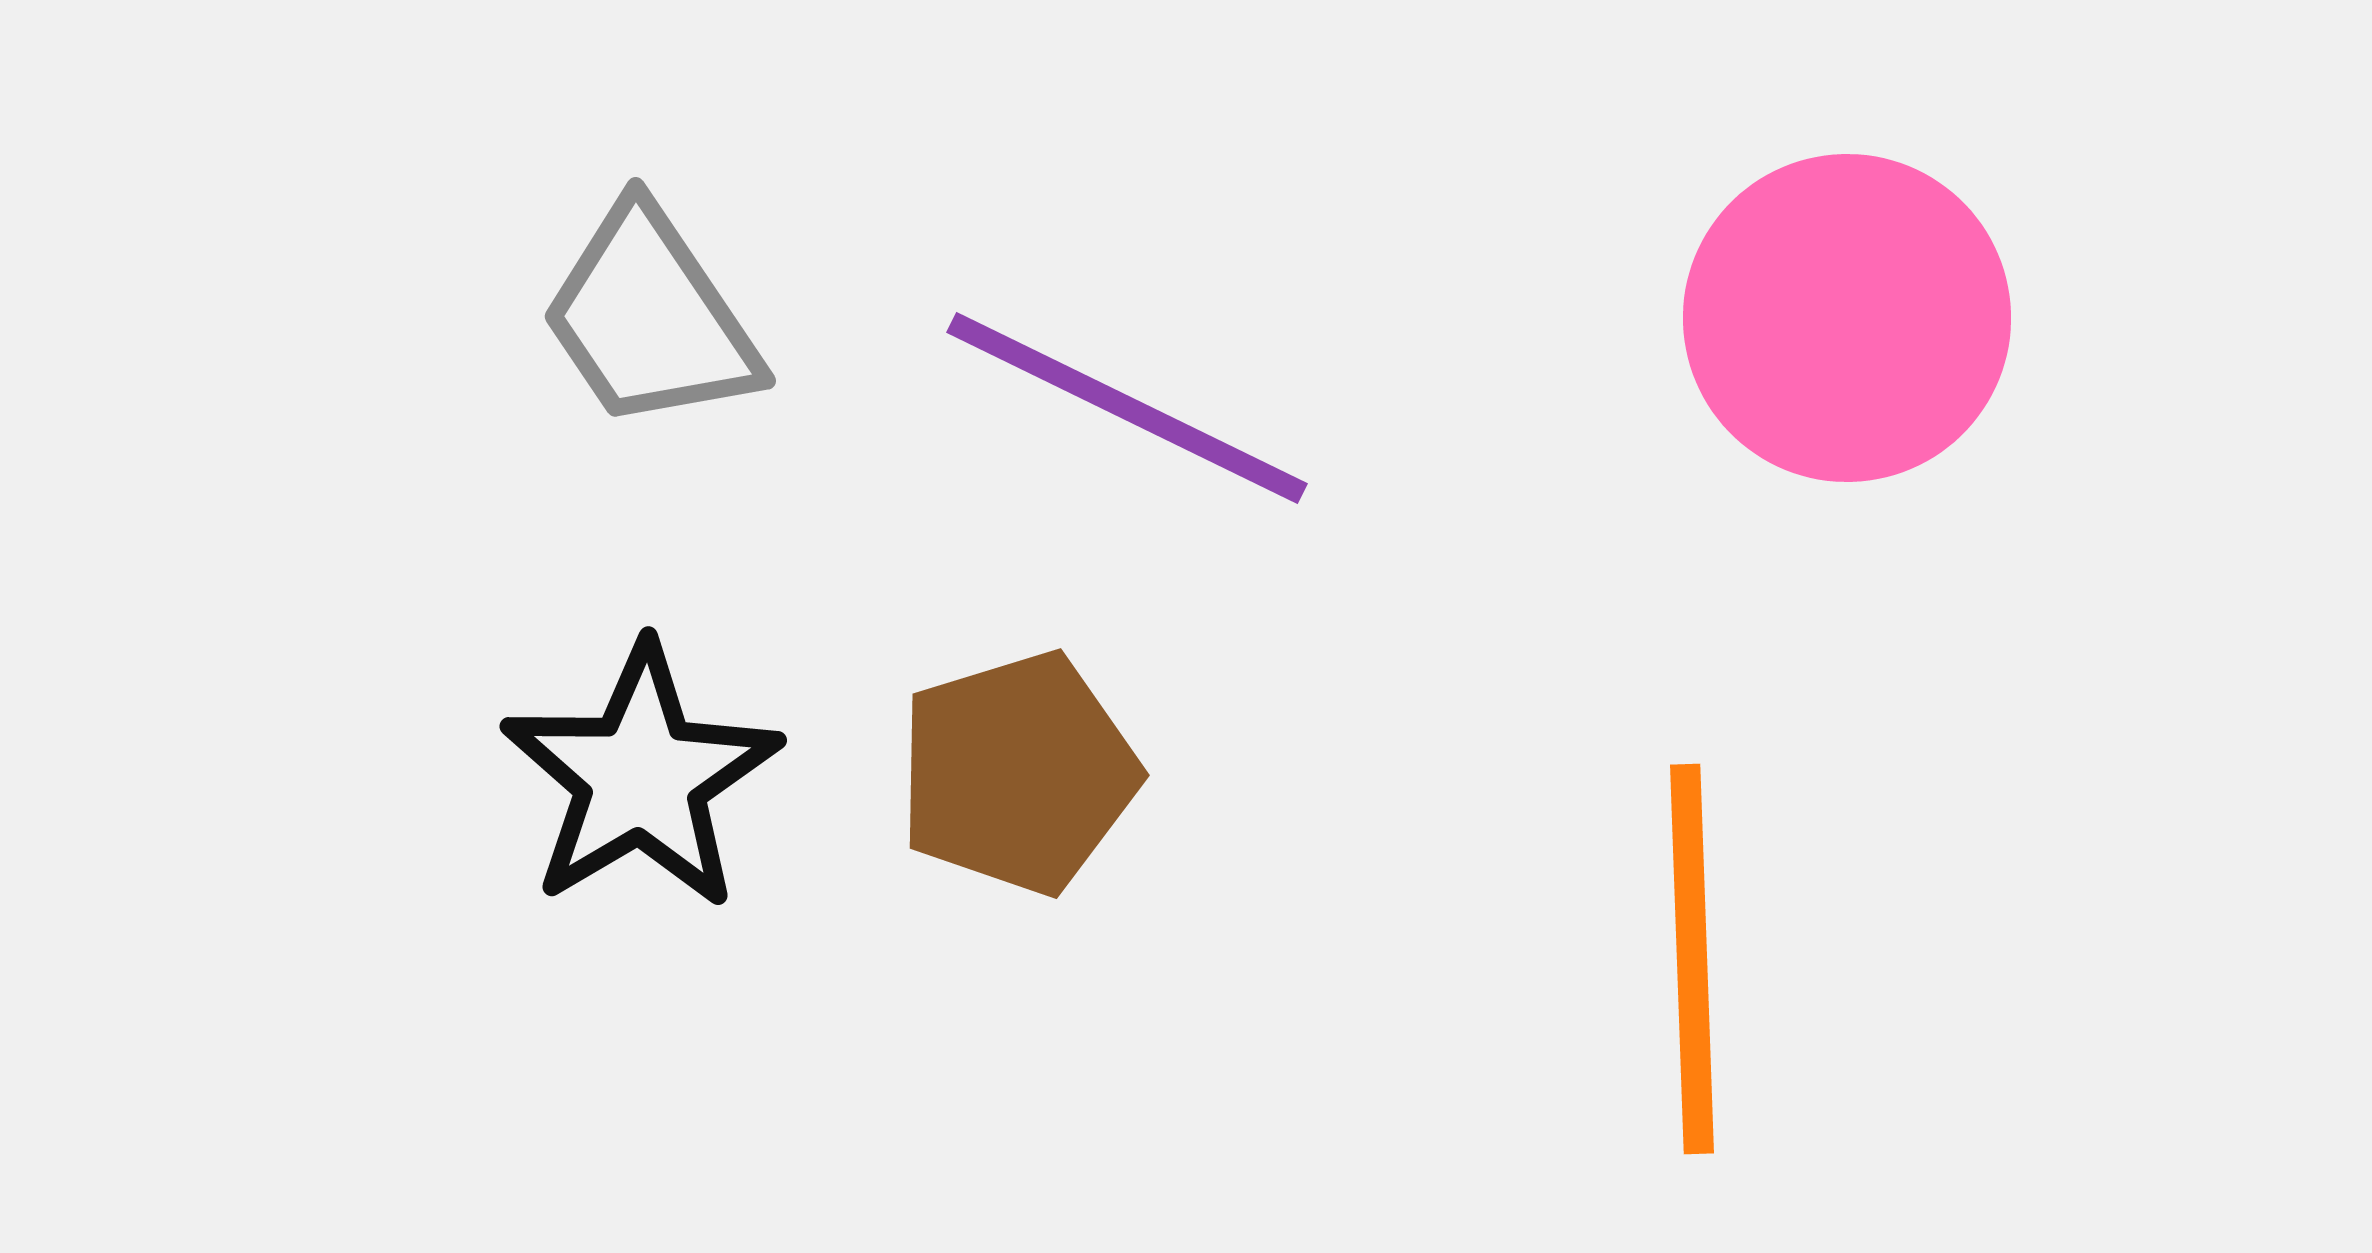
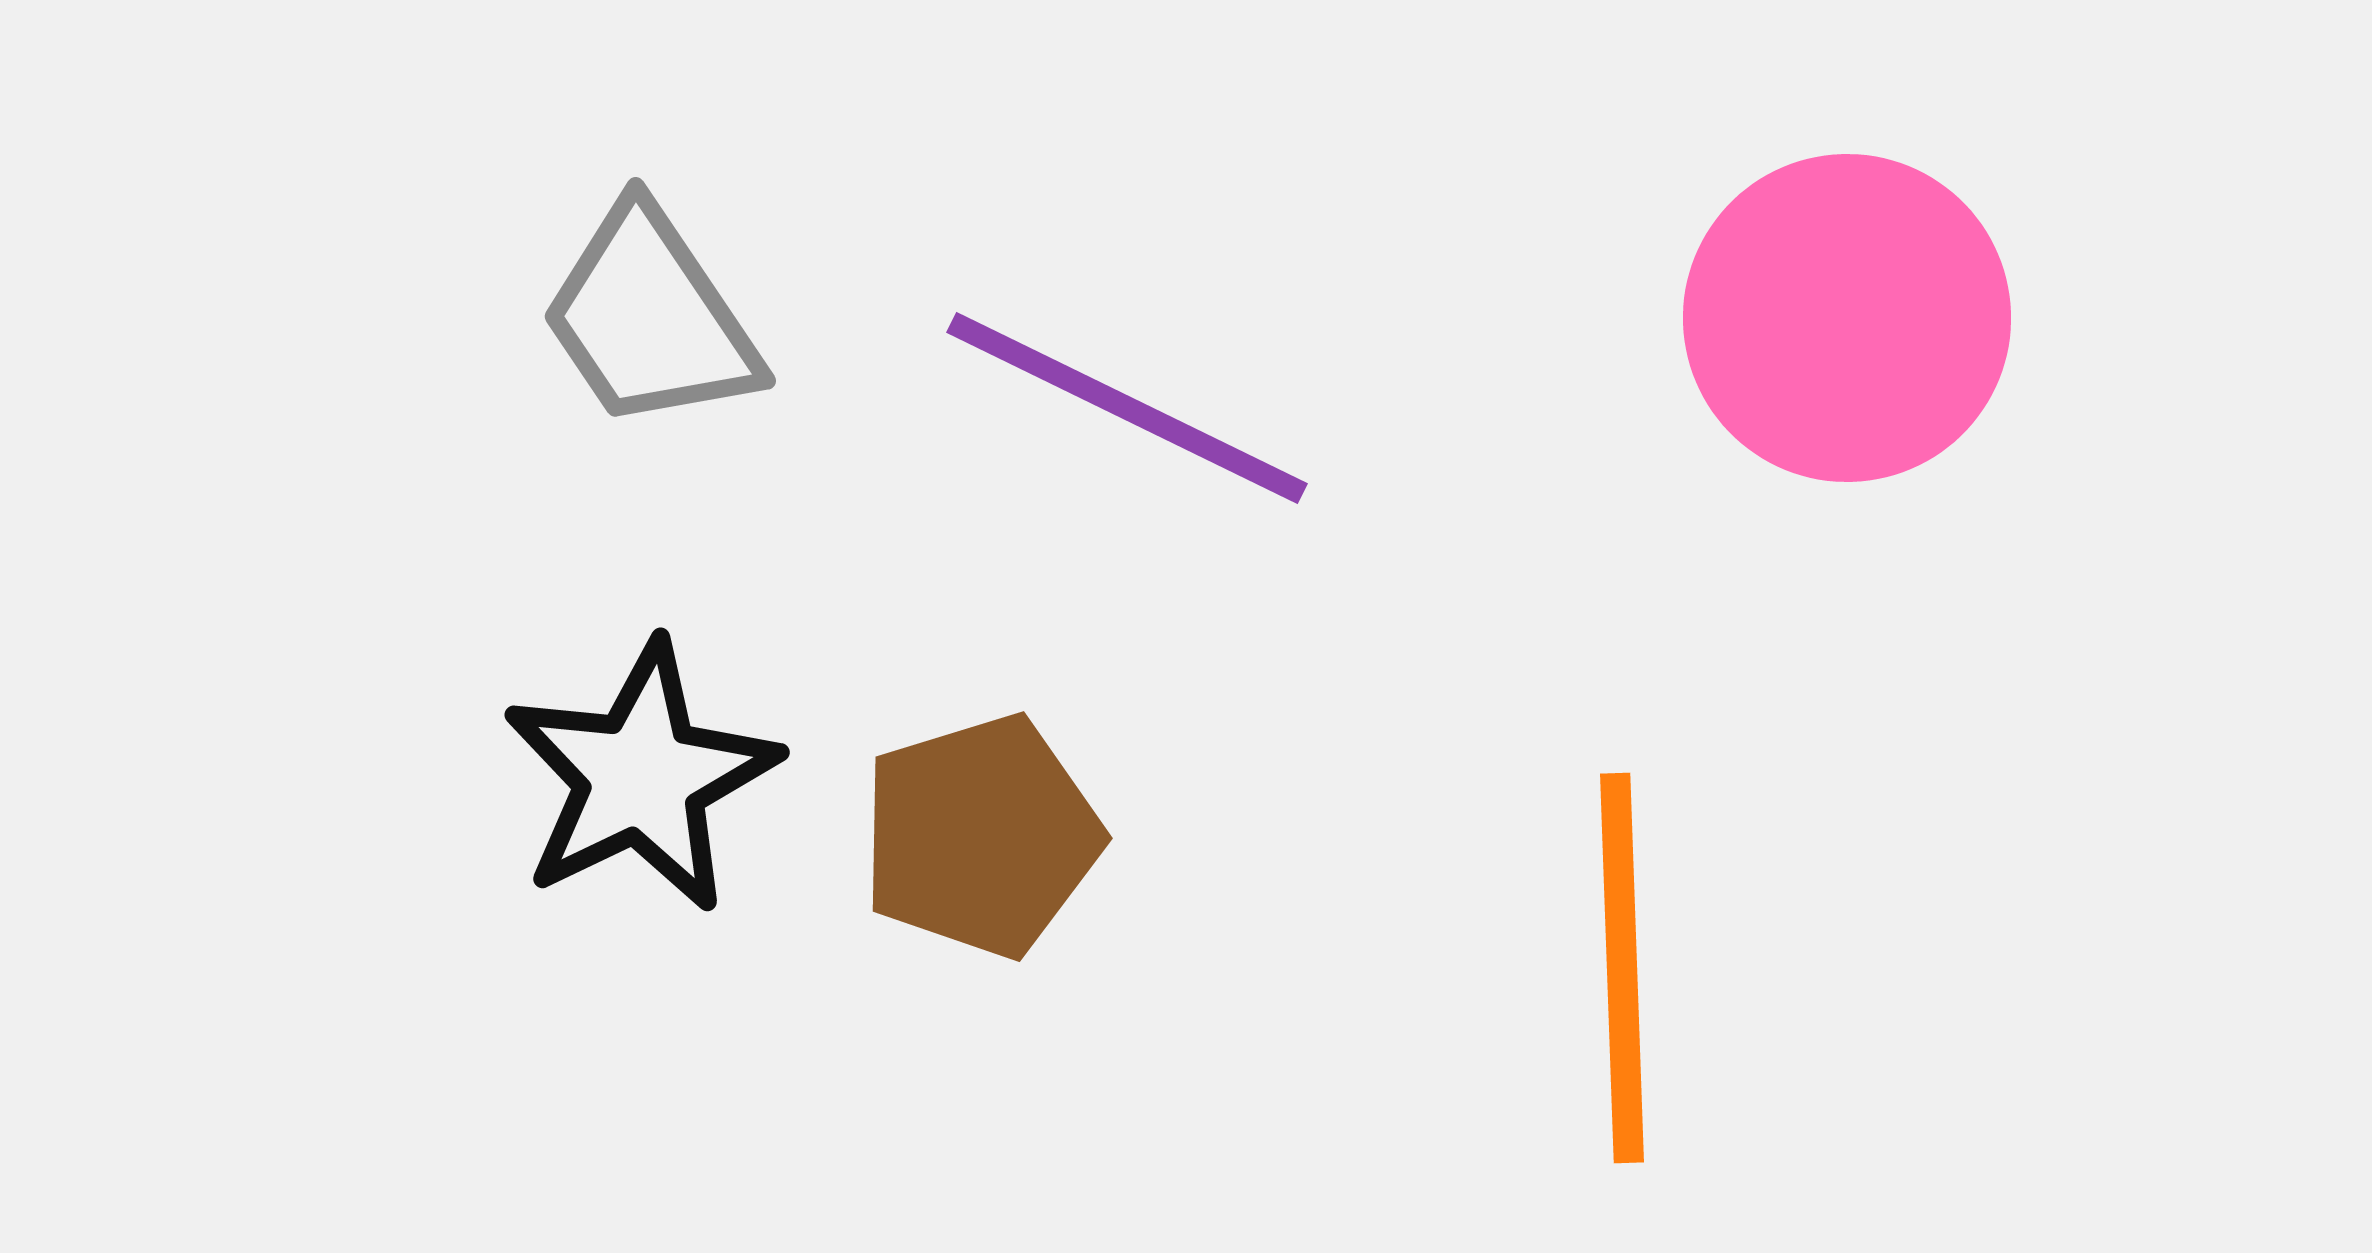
brown pentagon: moved 37 px left, 63 px down
black star: rotated 5 degrees clockwise
orange line: moved 70 px left, 9 px down
